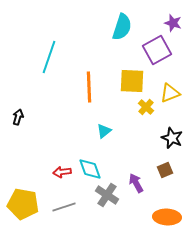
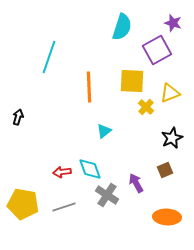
black star: rotated 25 degrees clockwise
